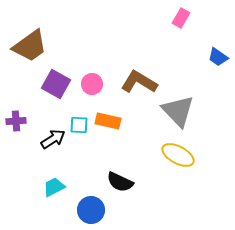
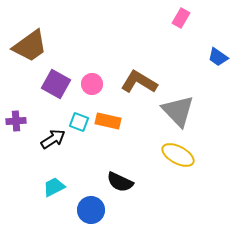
cyan square: moved 3 px up; rotated 18 degrees clockwise
